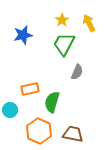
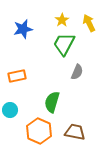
blue star: moved 6 px up
orange rectangle: moved 13 px left, 13 px up
brown trapezoid: moved 2 px right, 2 px up
